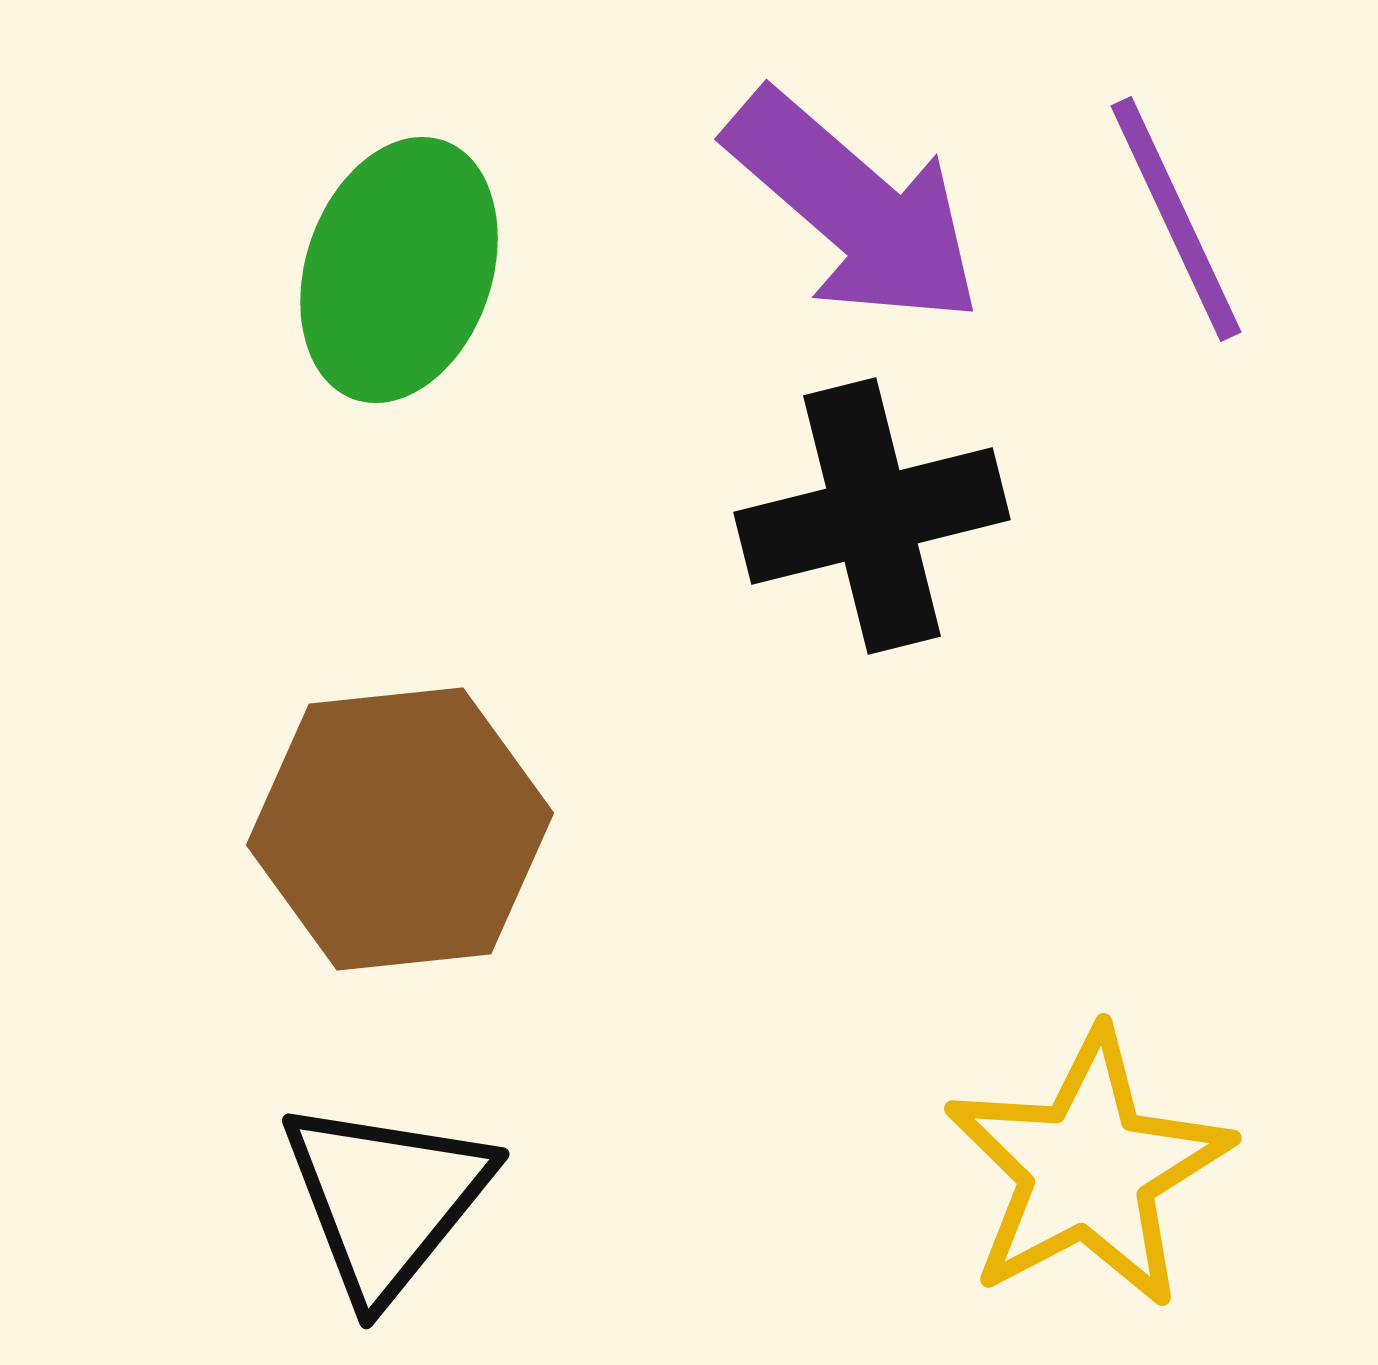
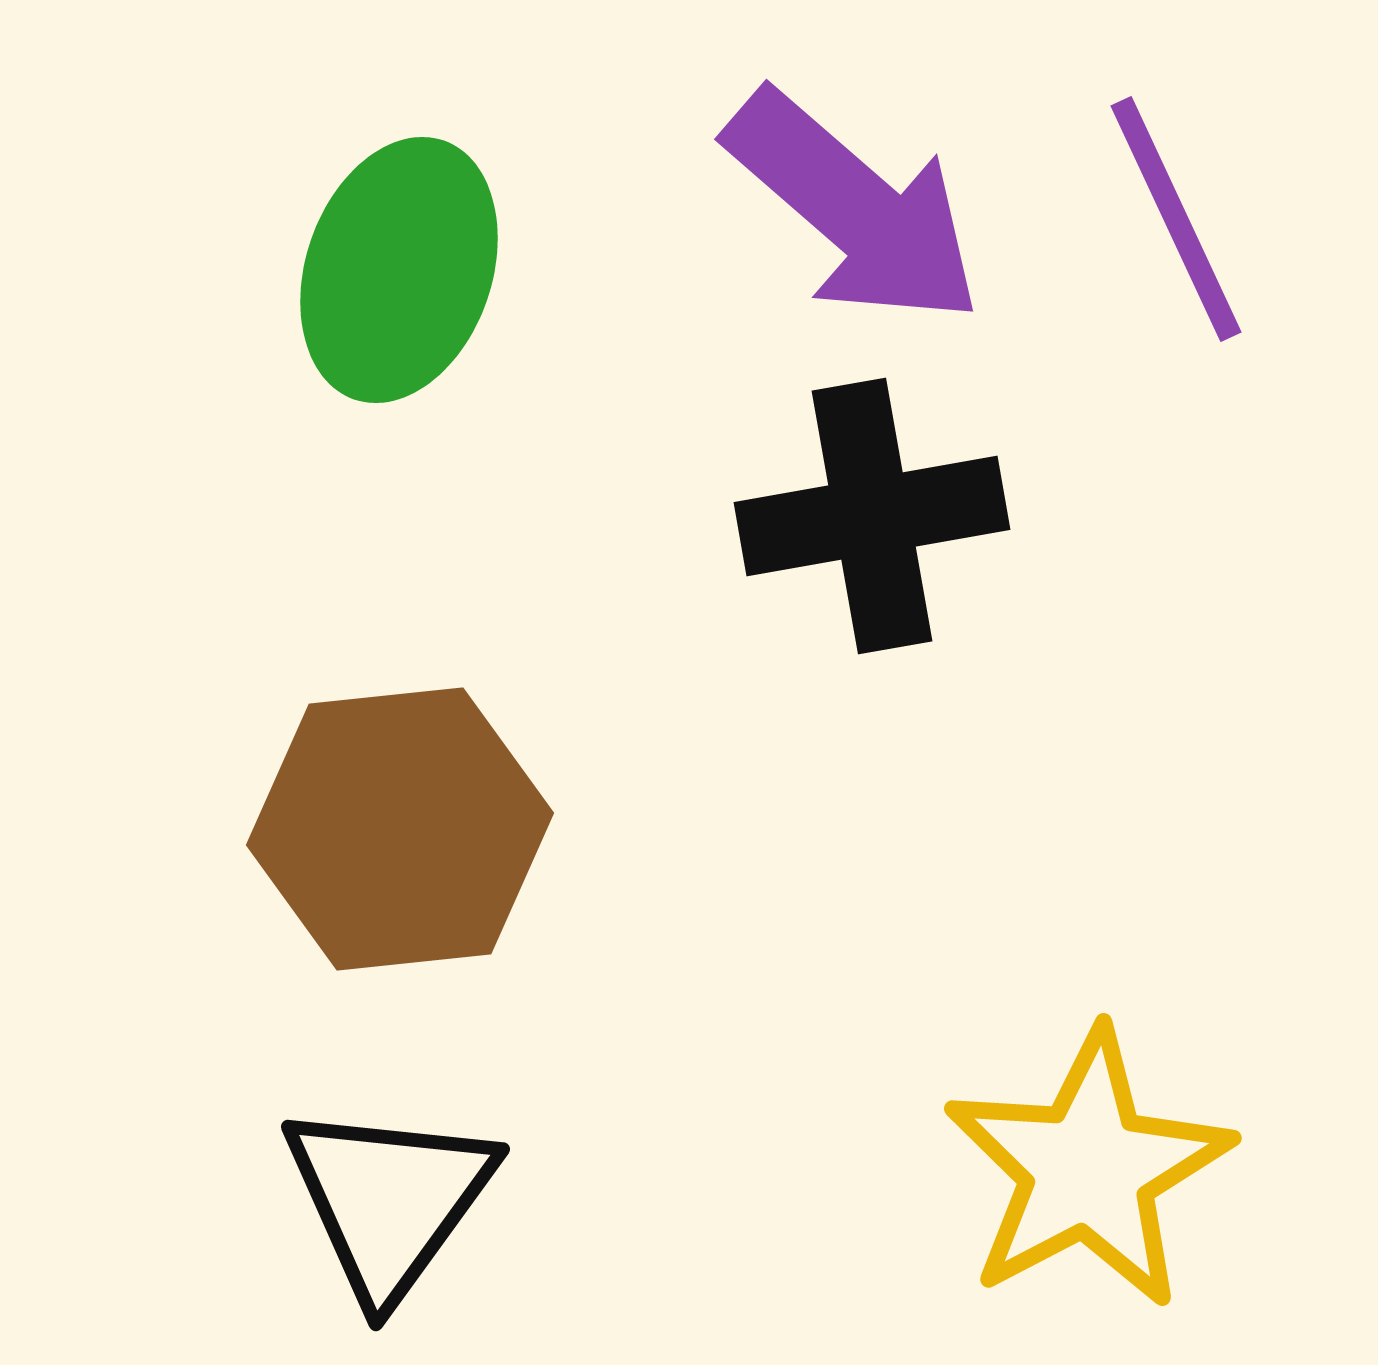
black cross: rotated 4 degrees clockwise
black triangle: moved 3 px right, 1 px down; rotated 3 degrees counterclockwise
